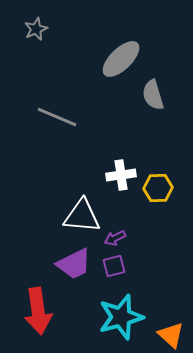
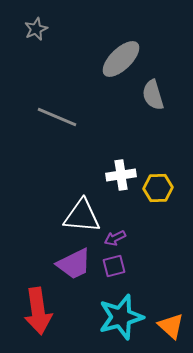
orange triangle: moved 9 px up
